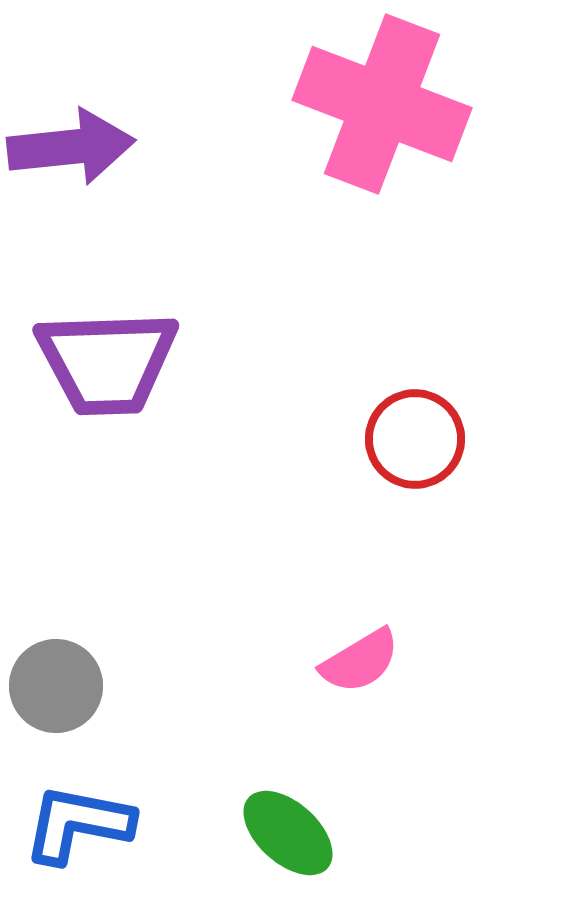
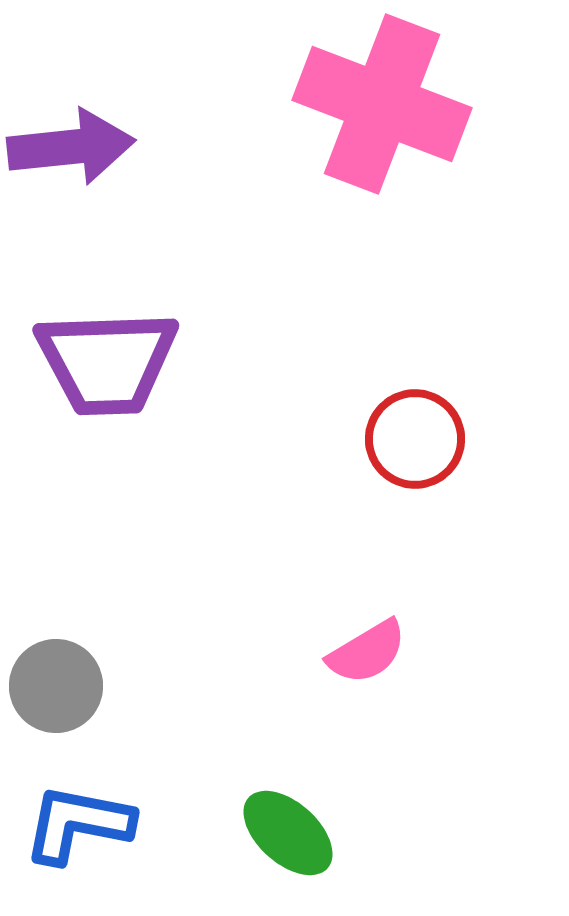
pink semicircle: moved 7 px right, 9 px up
